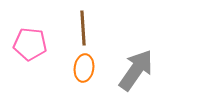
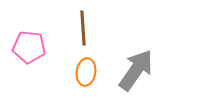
pink pentagon: moved 1 px left, 3 px down
orange ellipse: moved 2 px right, 4 px down
